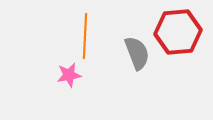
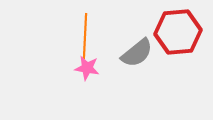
gray semicircle: rotated 72 degrees clockwise
pink star: moved 18 px right, 7 px up; rotated 20 degrees clockwise
